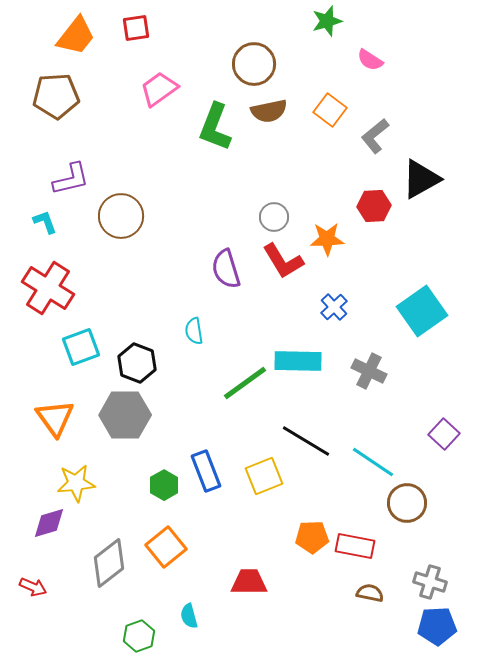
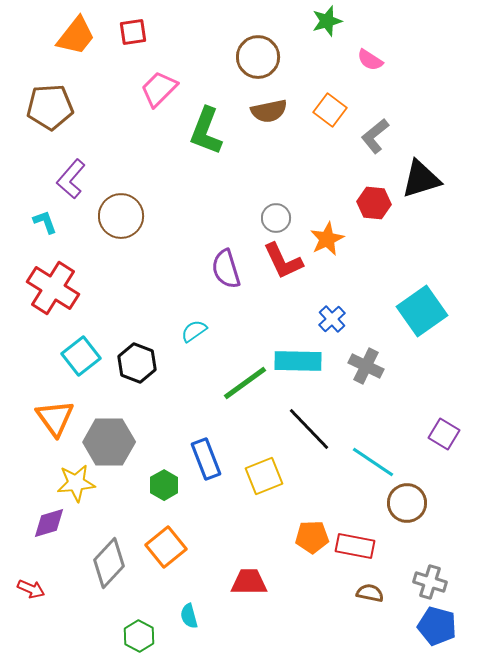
red square at (136, 28): moved 3 px left, 4 px down
brown circle at (254, 64): moved 4 px right, 7 px up
pink trapezoid at (159, 89): rotated 9 degrees counterclockwise
brown pentagon at (56, 96): moved 6 px left, 11 px down
green L-shape at (215, 127): moved 9 px left, 4 px down
purple L-shape at (71, 179): rotated 144 degrees clockwise
black triangle at (421, 179): rotated 12 degrees clockwise
red hexagon at (374, 206): moved 3 px up; rotated 8 degrees clockwise
gray circle at (274, 217): moved 2 px right, 1 px down
orange star at (327, 239): rotated 24 degrees counterclockwise
red L-shape at (283, 261): rotated 6 degrees clockwise
red cross at (48, 288): moved 5 px right
blue cross at (334, 307): moved 2 px left, 12 px down
cyan semicircle at (194, 331): rotated 64 degrees clockwise
cyan square at (81, 347): moved 9 px down; rotated 18 degrees counterclockwise
gray cross at (369, 371): moved 3 px left, 5 px up
gray hexagon at (125, 415): moved 16 px left, 27 px down
purple square at (444, 434): rotated 12 degrees counterclockwise
black line at (306, 441): moved 3 px right, 12 px up; rotated 15 degrees clockwise
blue rectangle at (206, 471): moved 12 px up
gray diamond at (109, 563): rotated 9 degrees counterclockwise
red arrow at (33, 587): moved 2 px left, 2 px down
blue pentagon at (437, 626): rotated 18 degrees clockwise
green hexagon at (139, 636): rotated 12 degrees counterclockwise
